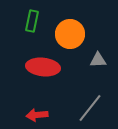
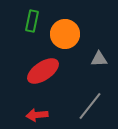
orange circle: moved 5 px left
gray triangle: moved 1 px right, 1 px up
red ellipse: moved 4 px down; rotated 40 degrees counterclockwise
gray line: moved 2 px up
